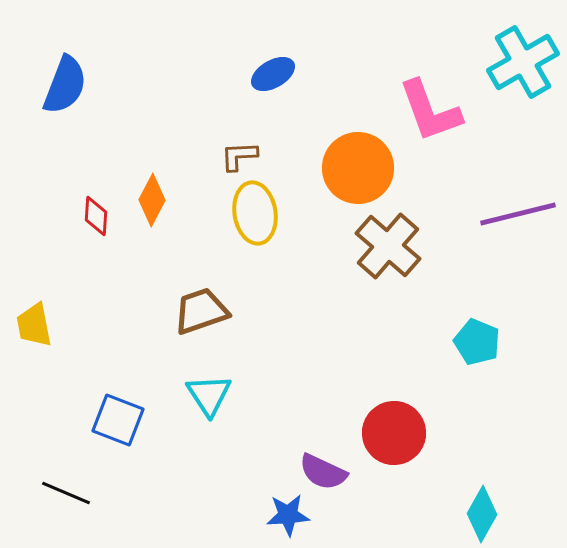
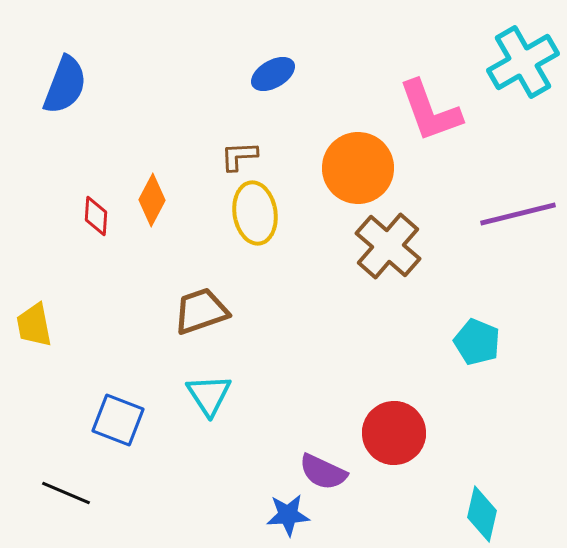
cyan diamond: rotated 16 degrees counterclockwise
